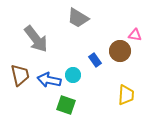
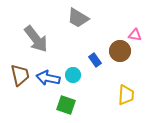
blue arrow: moved 1 px left, 2 px up
